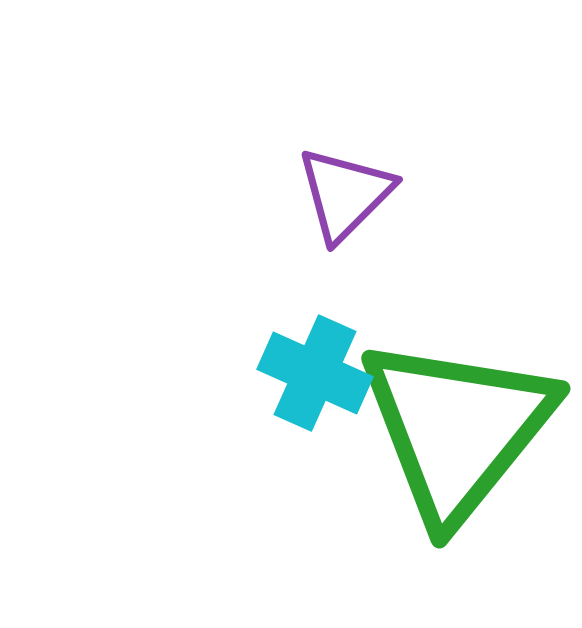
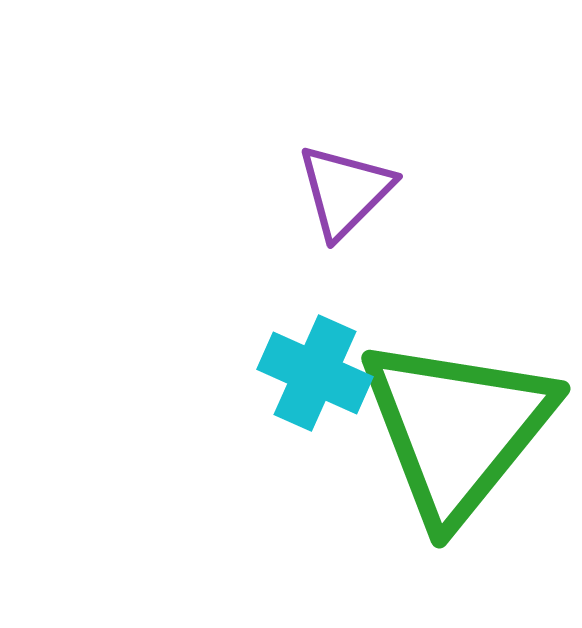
purple triangle: moved 3 px up
